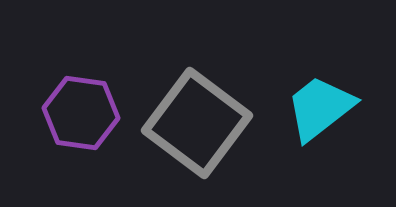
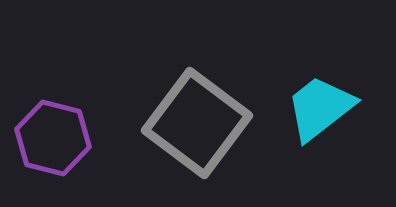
purple hexagon: moved 28 px left, 25 px down; rotated 6 degrees clockwise
